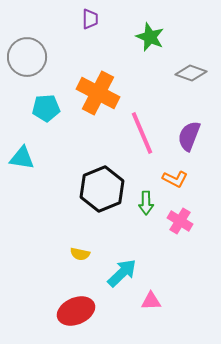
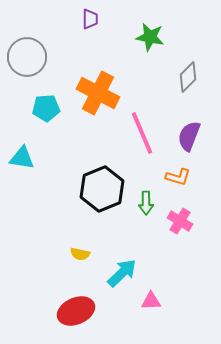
green star: rotated 12 degrees counterclockwise
gray diamond: moved 3 px left, 4 px down; rotated 64 degrees counterclockwise
orange L-shape: moved 3 px right, 2 px up; rotated 10 degrees counterclockwise
